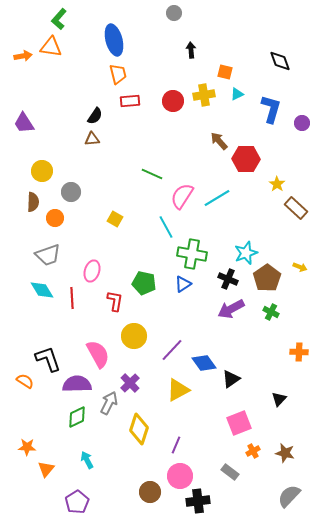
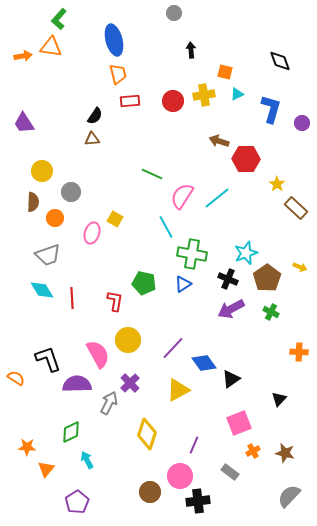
brown arrow at (219, 141): rotated 30 degrees counterclockwise
cyan line at (217, 198): rotated 8 degrees counterclockwise
pink ellipse at (92, 271): moved 38 px up
yellow circle at (134, 336): moved 6 px left, 4 px down
purple line at (172, 350): moved 1 px right, 2 px up
orange semicircle at (25, 381): moved 9 px left, 3 px up
green diamond at (77, 417): moved 6 px left, 15 px down
yellow diamond at (139, 429): moved 8 px right, 5 px down
purple line at (176, 445): moved 18 px right
